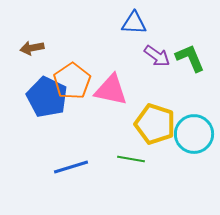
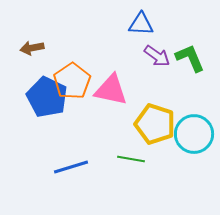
blue triangle: moved 7 px right, 1 px down
